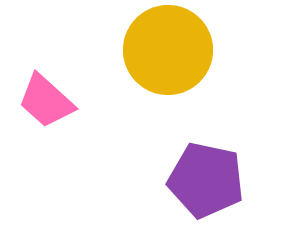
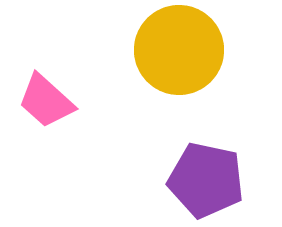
yellow circle: moved 11 px right
